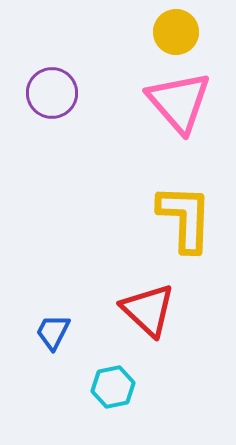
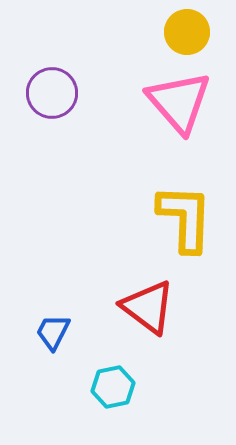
yellow circle: moved 11 px right
red triangle: moved 3 px up; rotated 6 degrees counterclockwise
